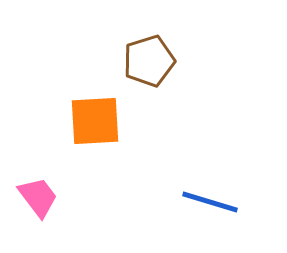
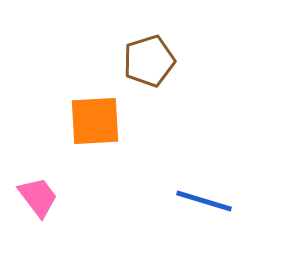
blue line: moved 6 px left, 1 px up
